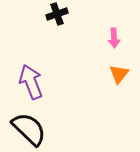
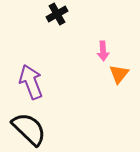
black cross: rotated 10 degrees counterclockwise
pink arrow: moved 11 px left, 13 px down
